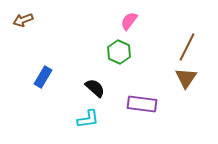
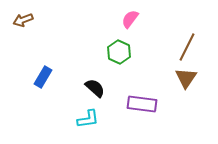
pink semicircle: moved 1 px right, 2 px up
